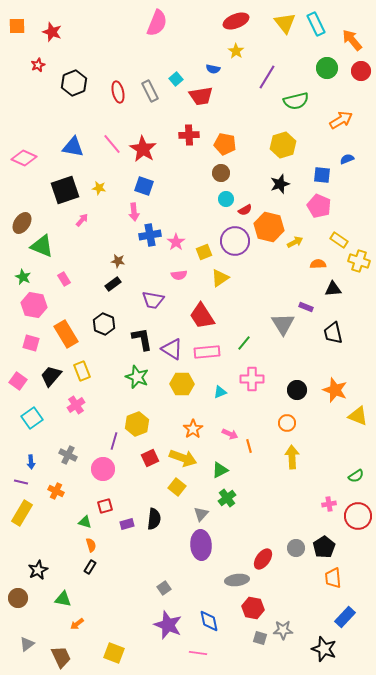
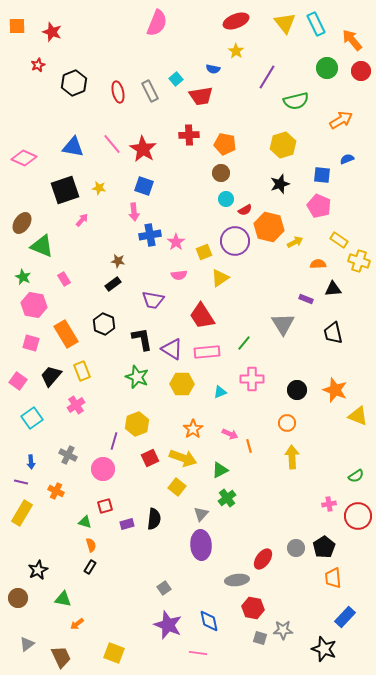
purple rectangle at (306, 307): moved 8 px up
